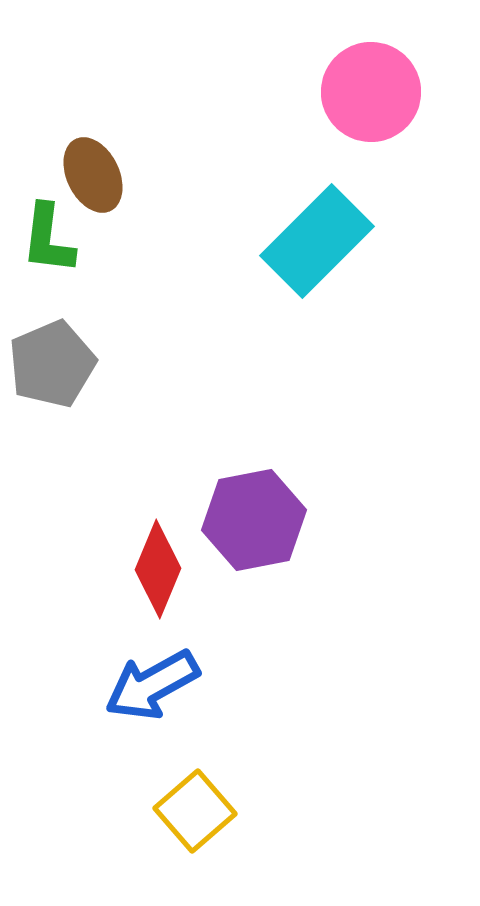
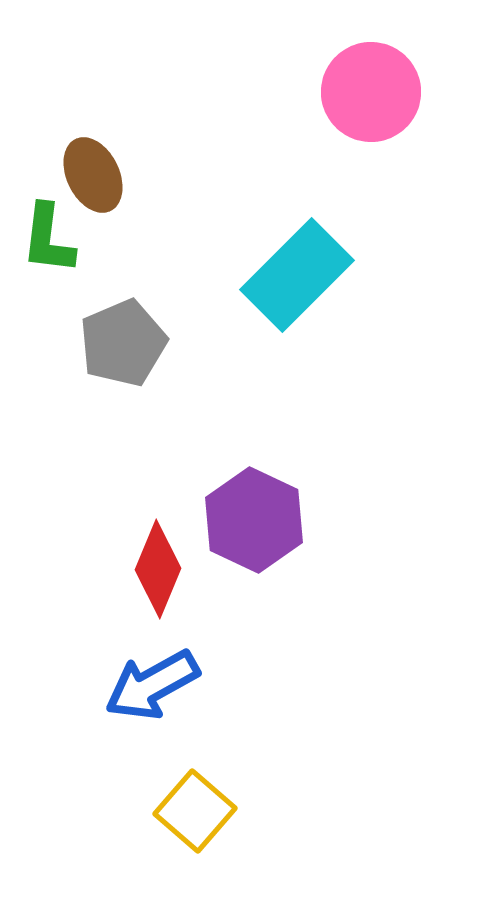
cyan rectangle: moved 20 px left, 34 px down
gray pentagon: moved 71 px right, 21 px up
purple hexagon: rotated 24 degrees counterclockwise
yellow square: rotated 8 degrees counterclockwise
